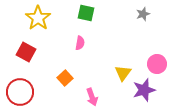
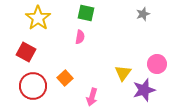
pink semicircle: moved 6 px up
red circle: moved 13 px right, 6 px up
pink arrow: rotated 36 degrees clockwise
